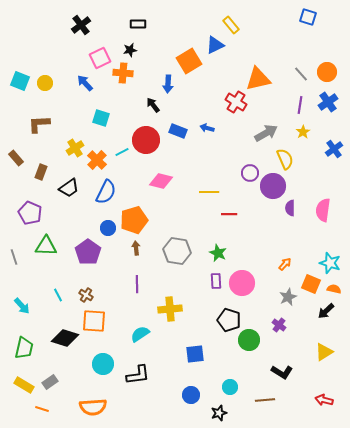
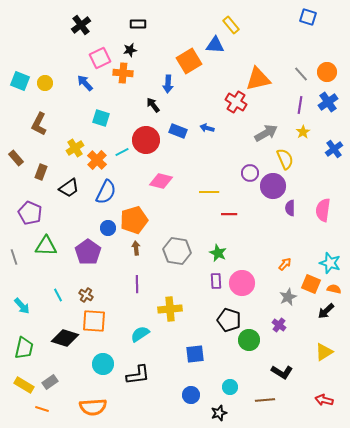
blue triangle at (215, 45): rotated 30 degrees clockwise
brown L-shape at (39, 124): rotated 60 degrees counterclockwise
